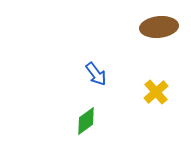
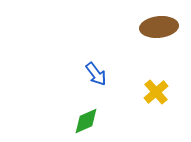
green diamond: rotated 12 degrees clockwise
